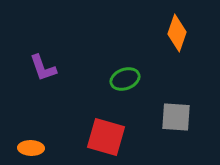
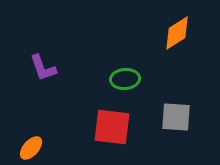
orange diamond: rotated 39 degrees clockwise
green ellipse: rotated 16 degrees clockwise
red square: moved 6 px right, 10 px up; rotated 9 degrees counterclockwise
orange ellipse: rotated 50 degrees counterclockwise
